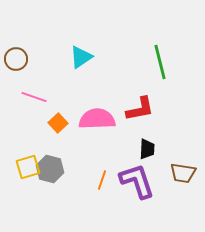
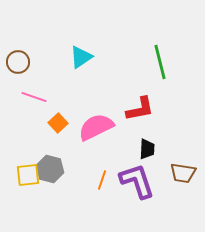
brown circle: moved 2 px right, 3 px down
pink semicircle: moved 1 px left, 8 px down; rotated 24 degrees counterclockwise
yellow square: moved 8 px down; rotated 10 degrees clockwise
